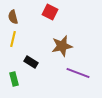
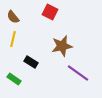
brown semicircle: rotated 24 degrees counterclockwise
purple line: rotated 15 degrees clockwise
green rectangle: rotated 40 degrees counterclockwise
